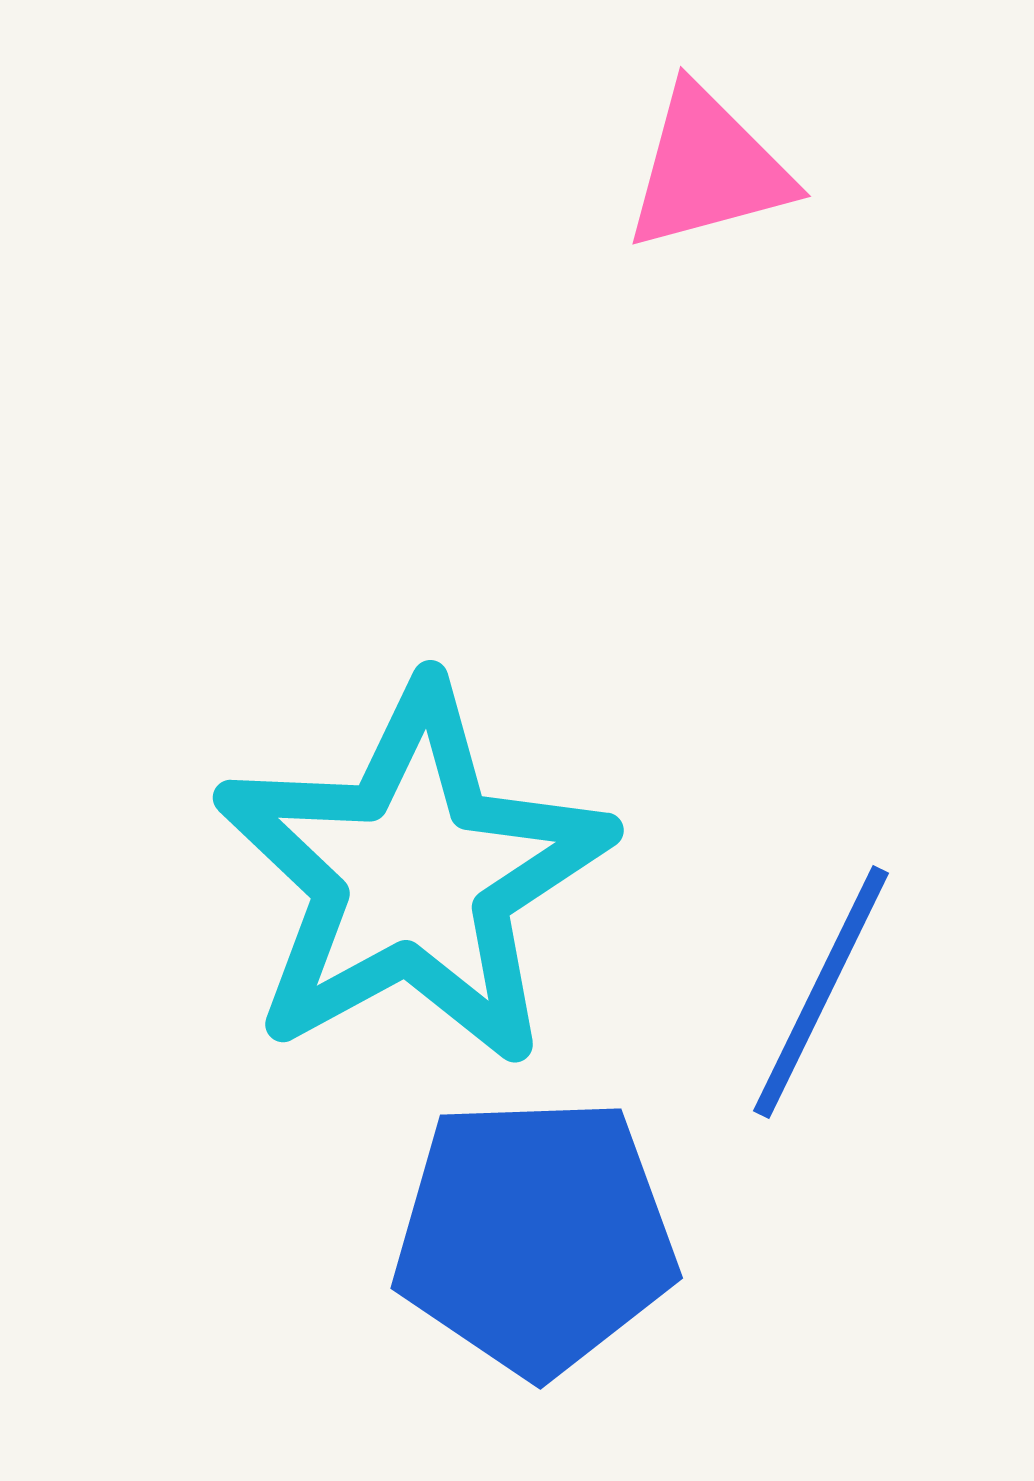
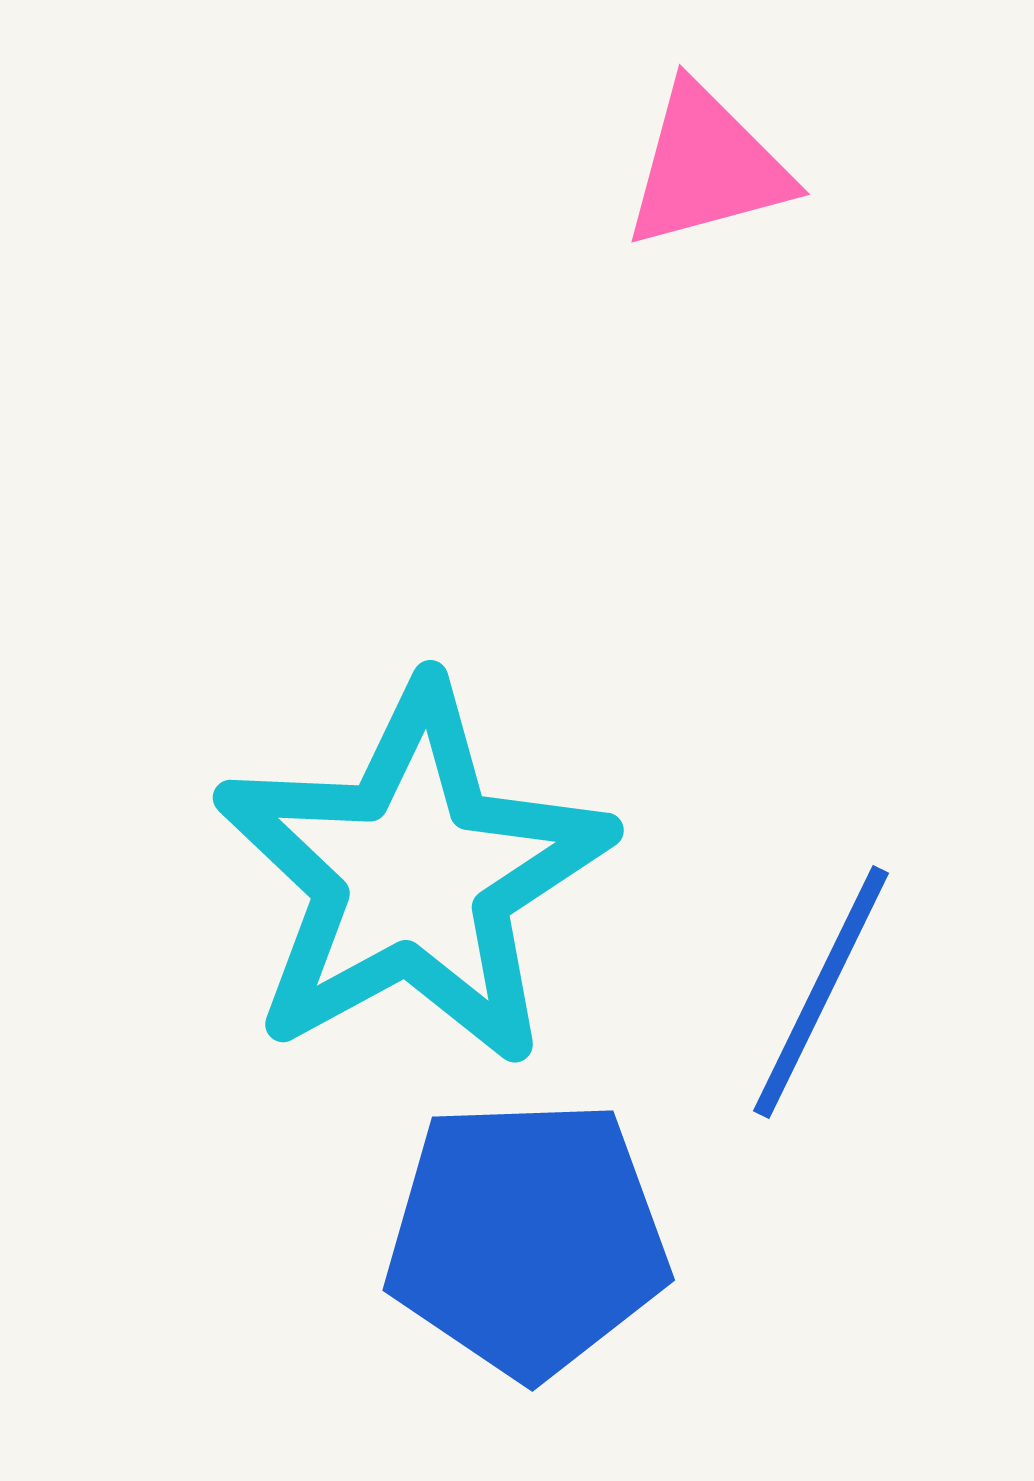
pink triangle: moved 1 px left, 2 px up
blue pentagon: moved 8 px left, 2 px down
